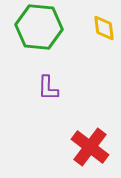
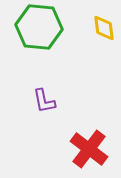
purple L-shape: moved 4 px left, 13 px down; rotated 12 degrees counterclockwise
red cross: moved 1 px left, 2 px down
